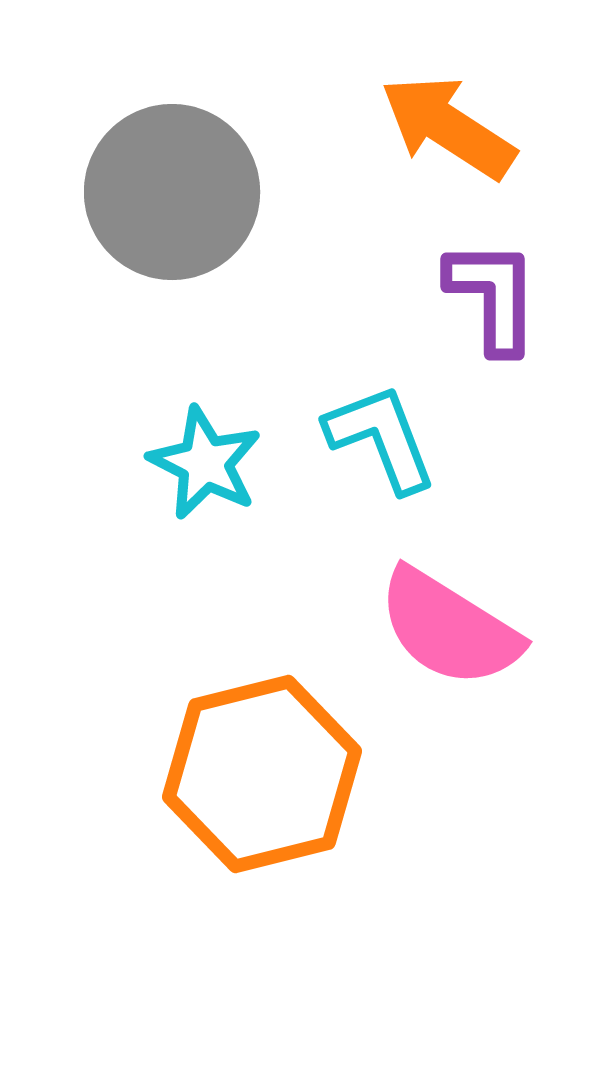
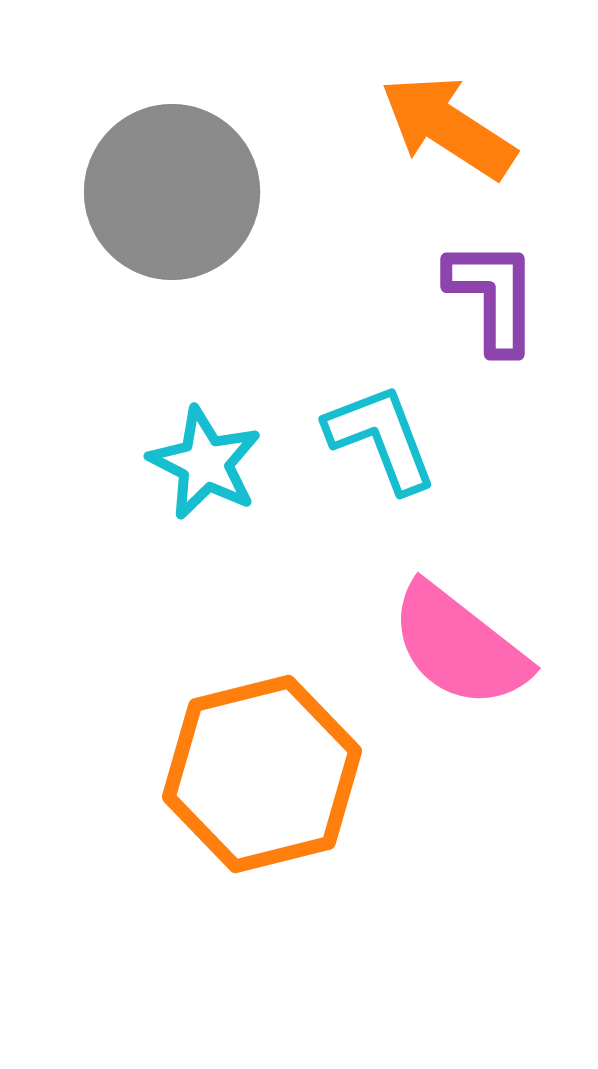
pink semicircle: moved 10 px right, 18 px down; rotated 6 degrees clockwise
